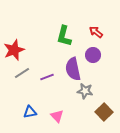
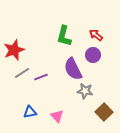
red arrow: moved 3 px down
purple semicircle: rotated 15 degrees counterclockwise
purple line: moved 6 px left
